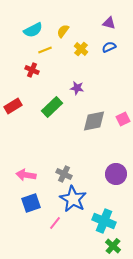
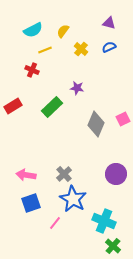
gray diamond: moved 2 px right, 3 px down; rotated 55 degrees counterclockwise
gray cross: rotated 21 degrees clockwise
